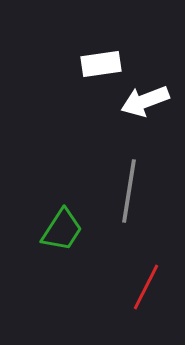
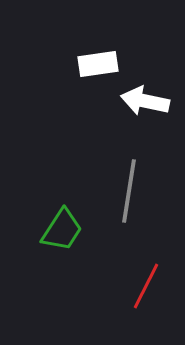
white rectangle: moved 3 px left
white arrow: rotated 33 degrees clockwise
red line: moved 1 px up
